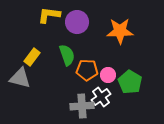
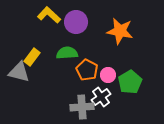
yellow L-shape: rotated 35 degrees clockwise
purple circle: moved 1 px left
orange star: rotated 12 degrees clockwise
green semicircle: moved 2 px up; rotated 75 degrees counterclockwise
orange pentagon: rotated 25 degrees clockwise
gray triangle: moved 1 px left, 6 px up
green pentagon: rotated 10 degrees clockwise
gray cross: moved 1 px down
